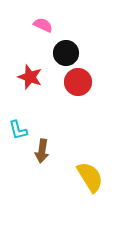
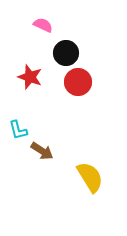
brown arrow: rotated 65 degrees counterclockwise
